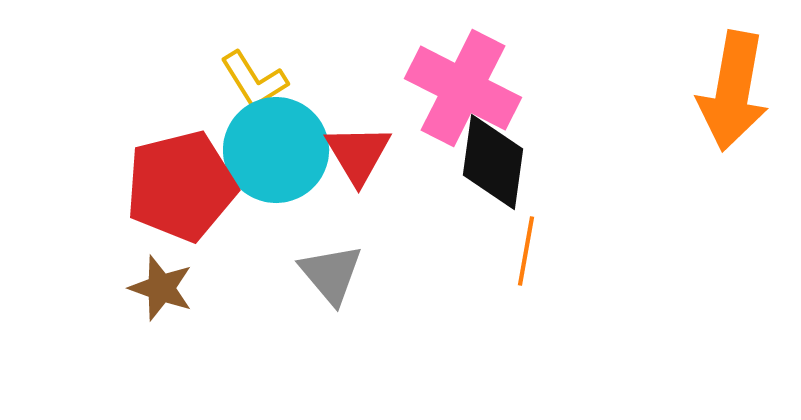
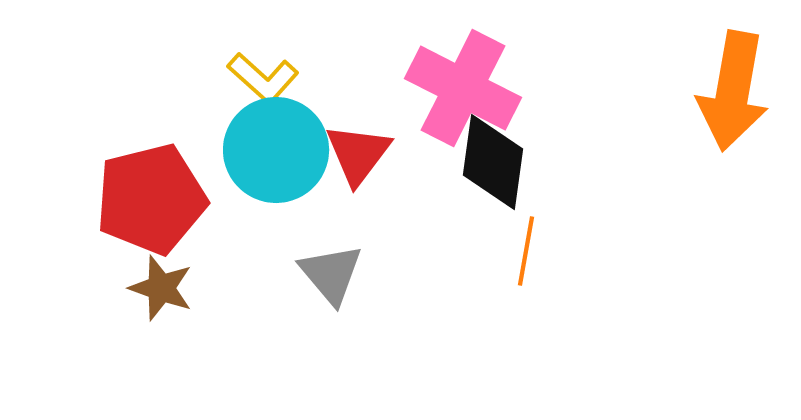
yellow L-shape: moved 9 px right, 2 px up; rotated 16 degrees counterclockwise
red triangle: rotated 8 degrees clockwise
red pentagon: moved 30 px left, 13 px down
